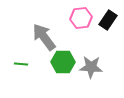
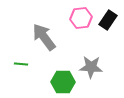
green hexagon: moved 20 px down
